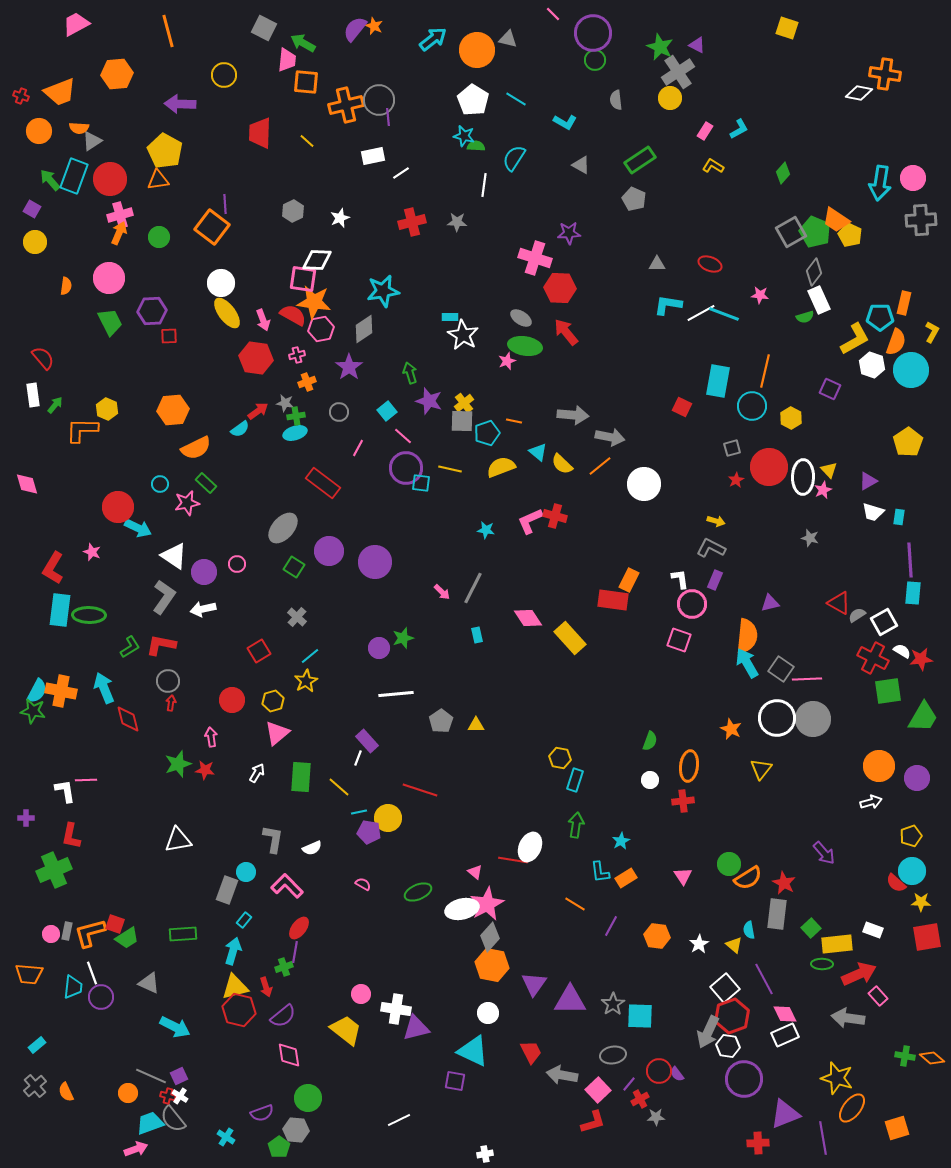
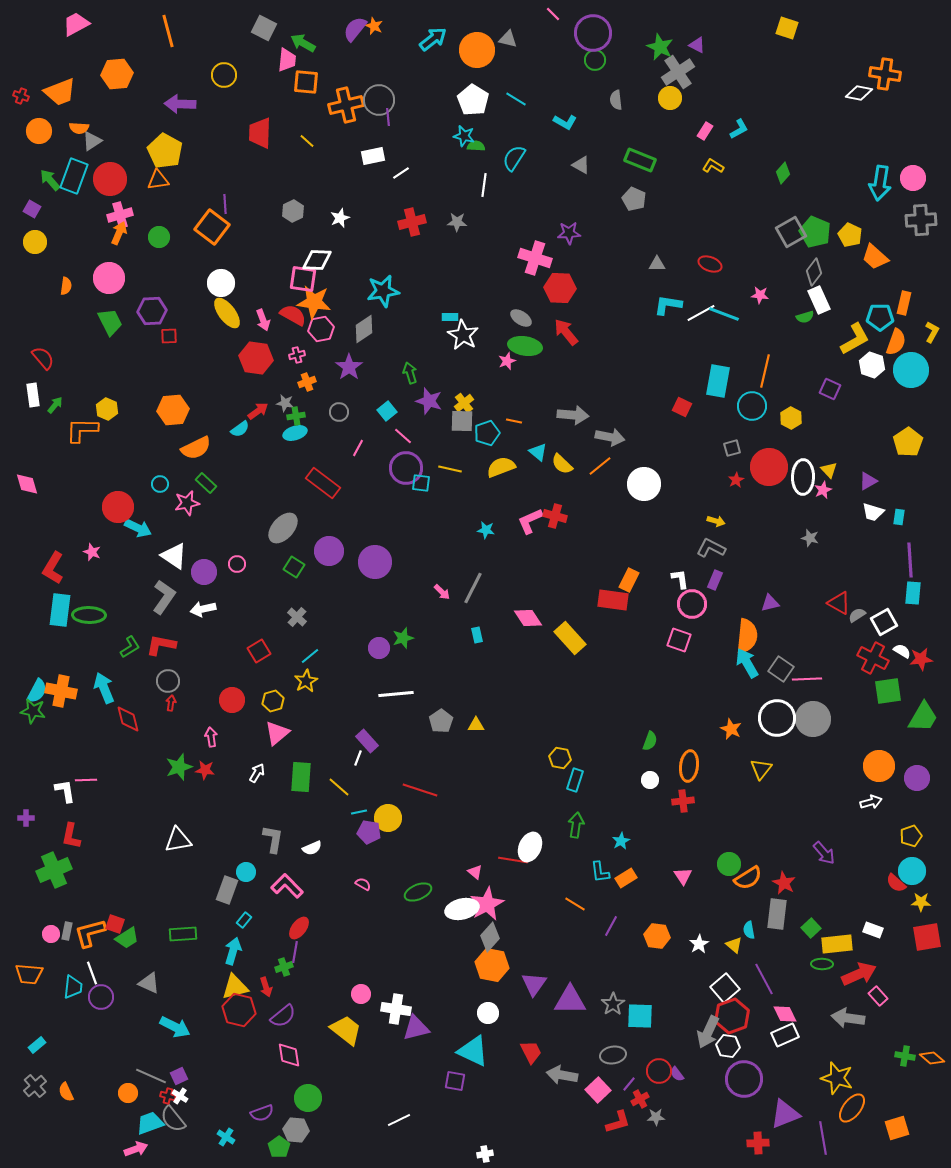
green rectangle at (640, 160): rotated 56 degrees clockwise
orange trapezoid at (836, 220): moved 39 px right, 37 px down; rotated 8 degrees clockwise
green star at (178, 764): moved 1 px right, 3 px down
red L-shape at (593, 1122): moved 25 px right
